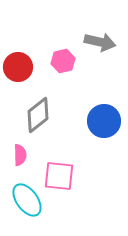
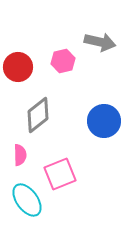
pink square: moved 1 px right, 2 px up; rotated 28 degrees counterclockwise
